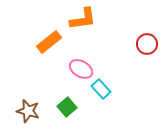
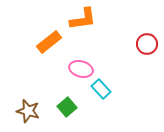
pink ellipse: rotated 15 degrees counterclockwise
